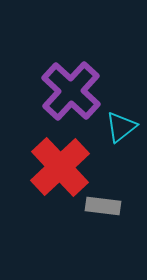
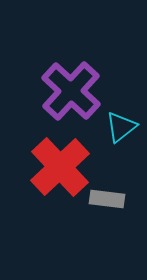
gray rectangle: moved 4 px right, 7 px up
